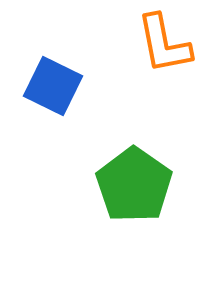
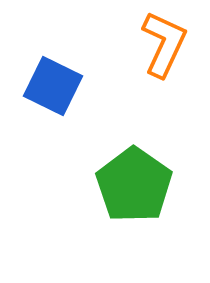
orange L-shape: rotated 144 degrees counterclockwise
